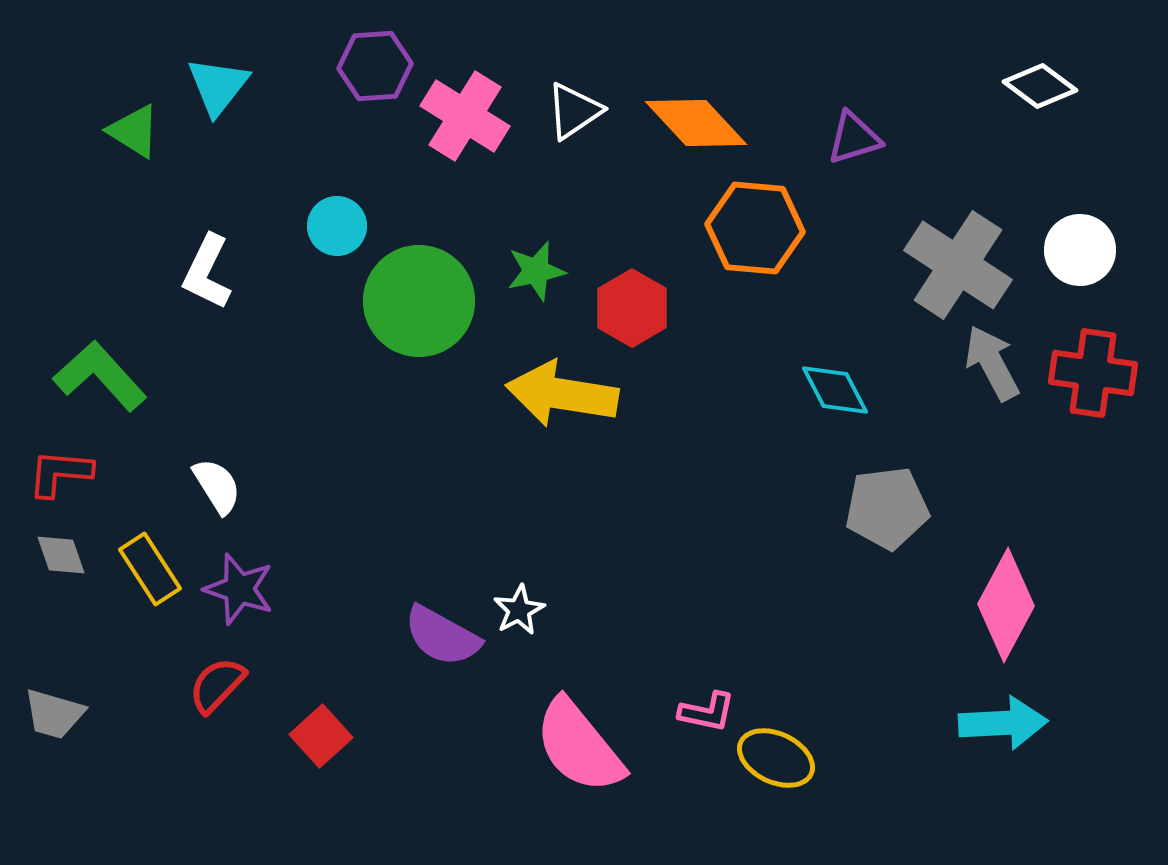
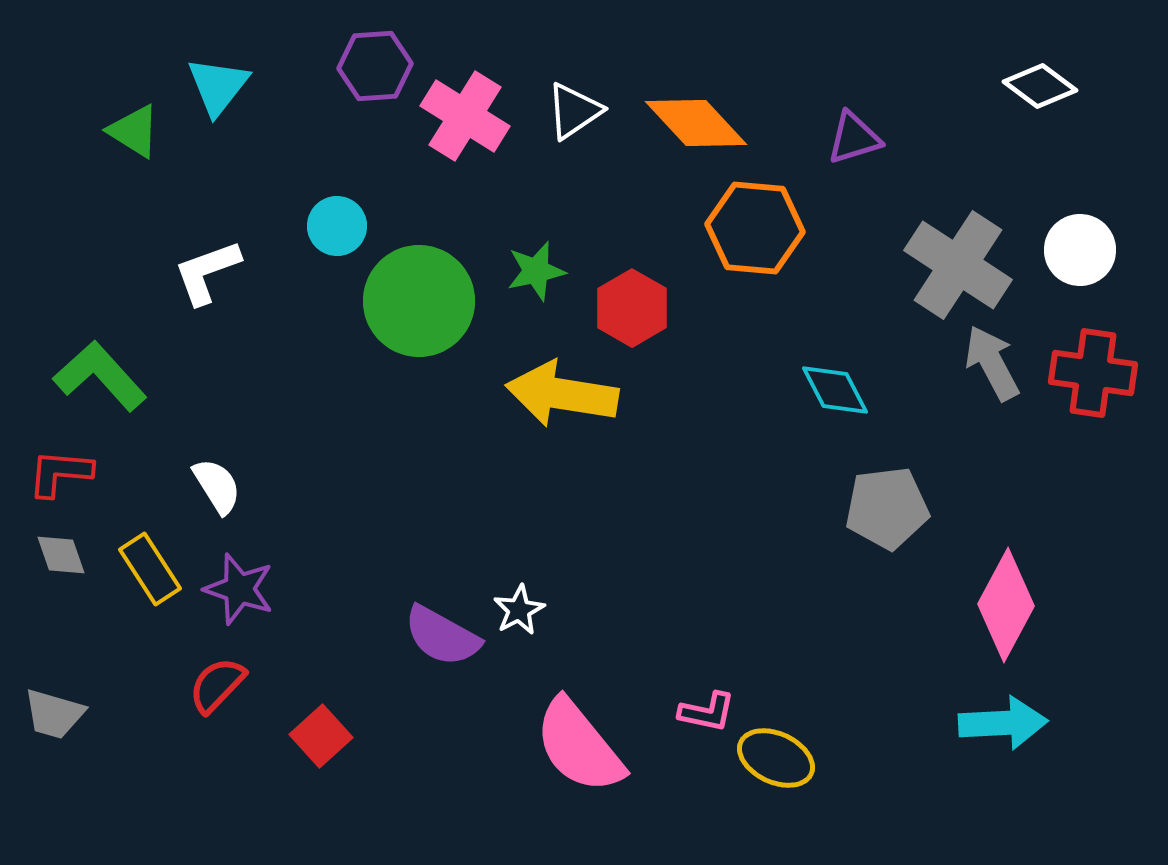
white L-shape: rotated 44 degrees clockwise
